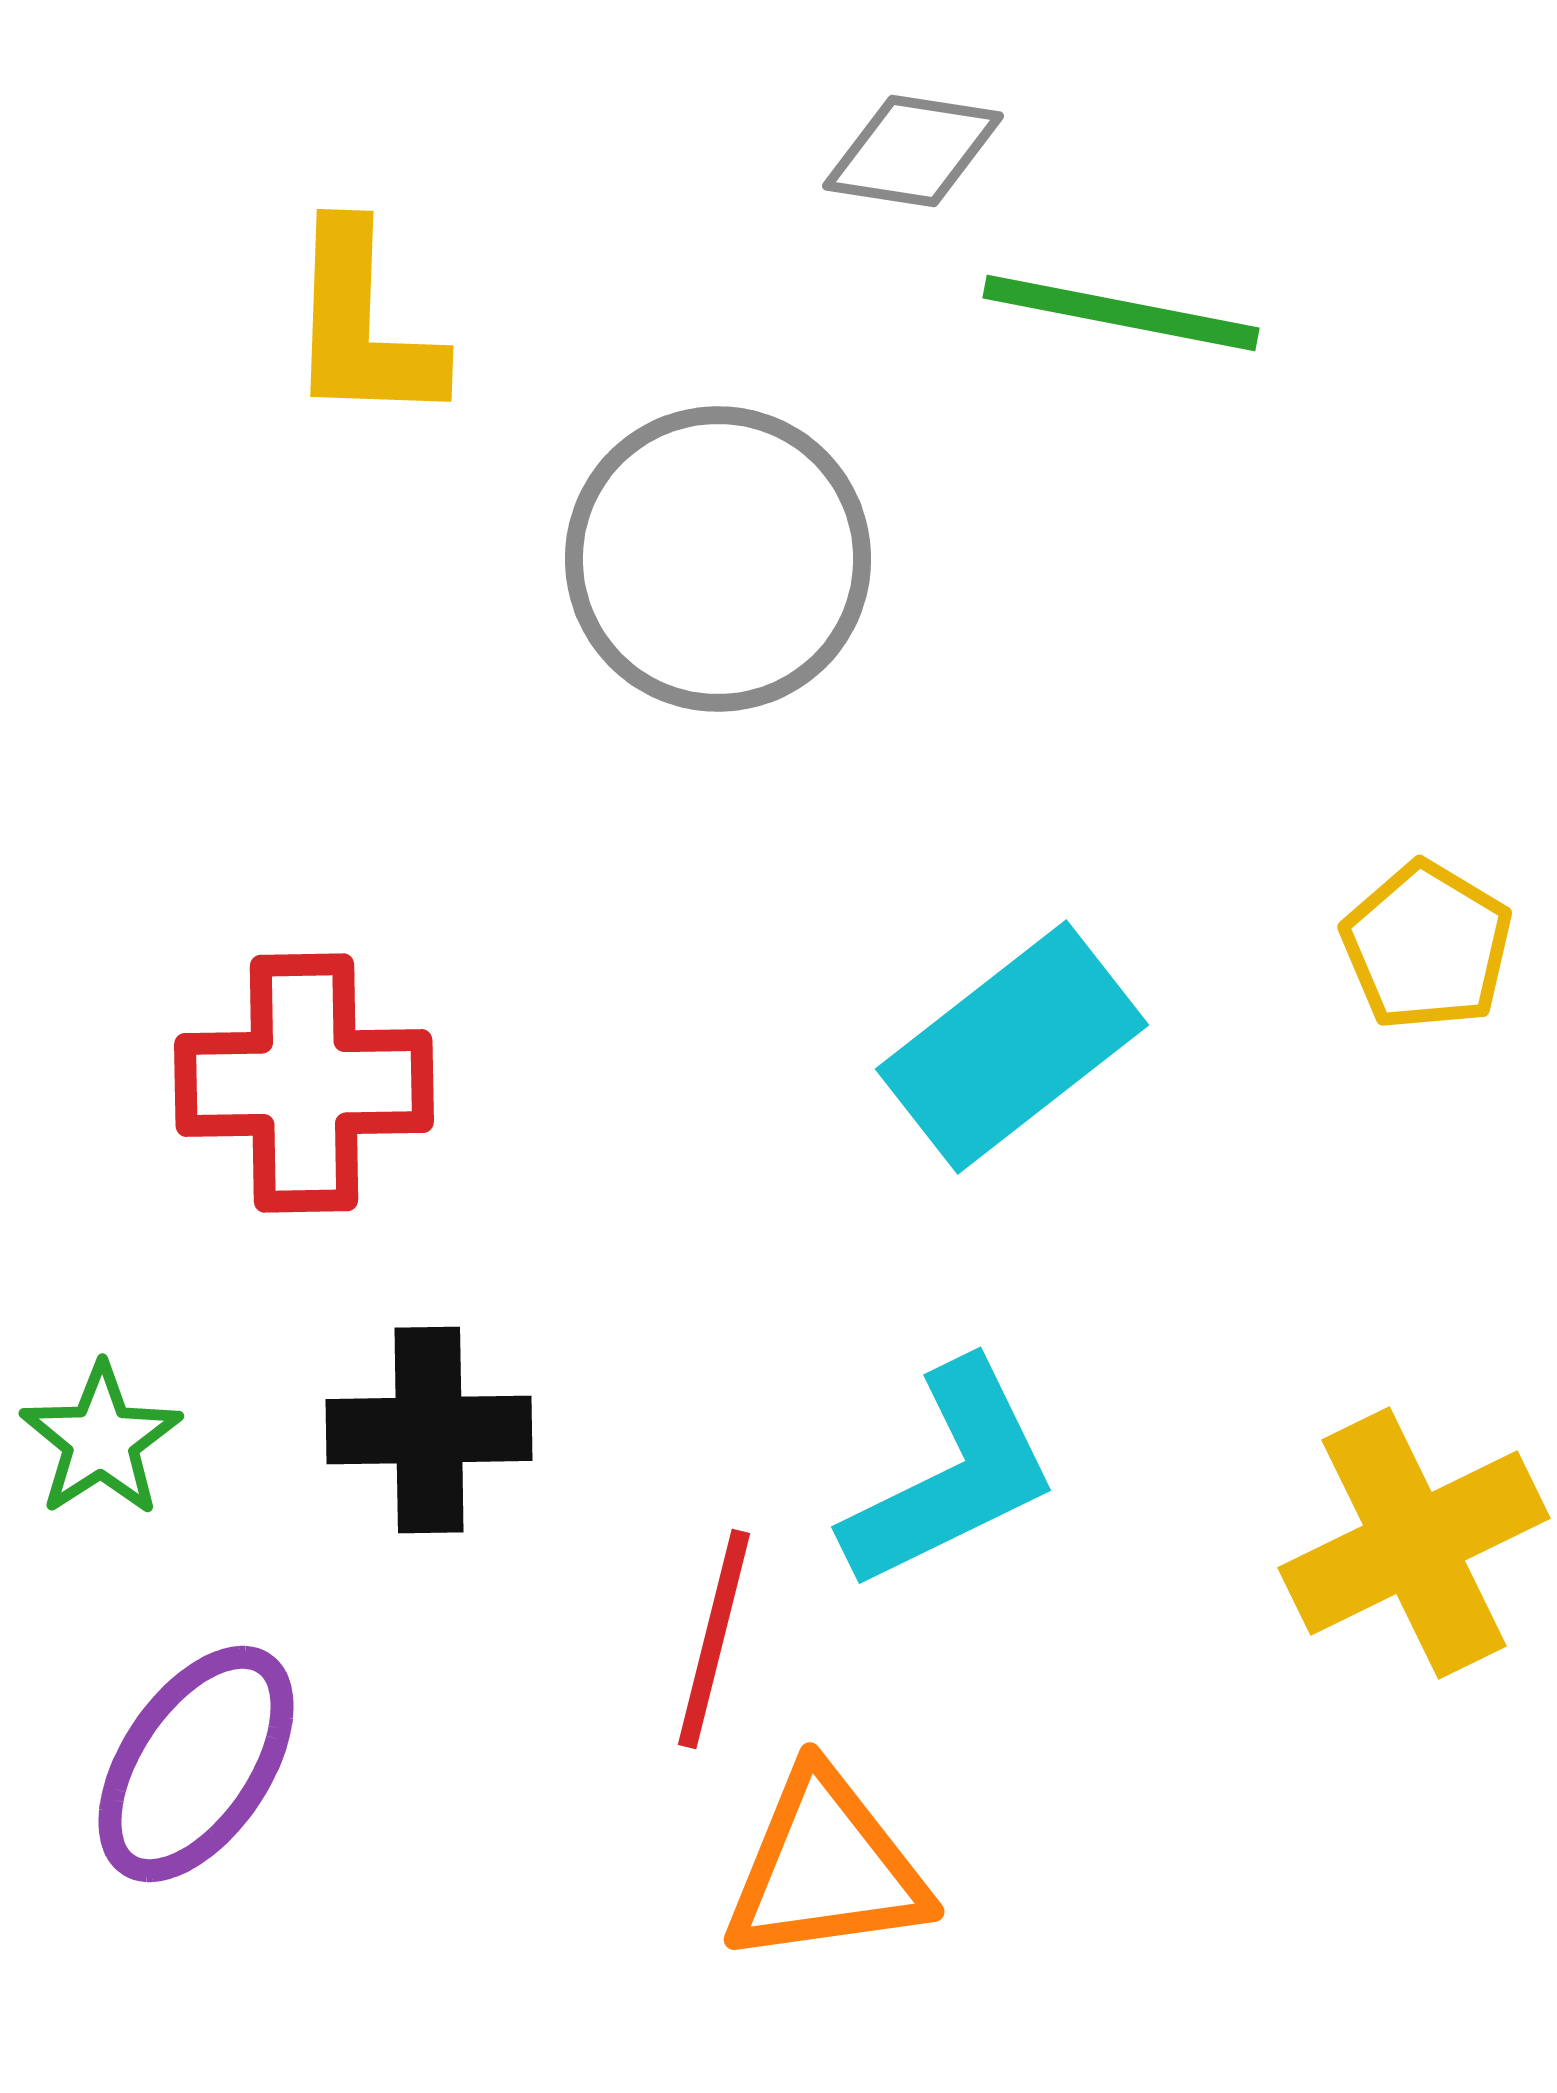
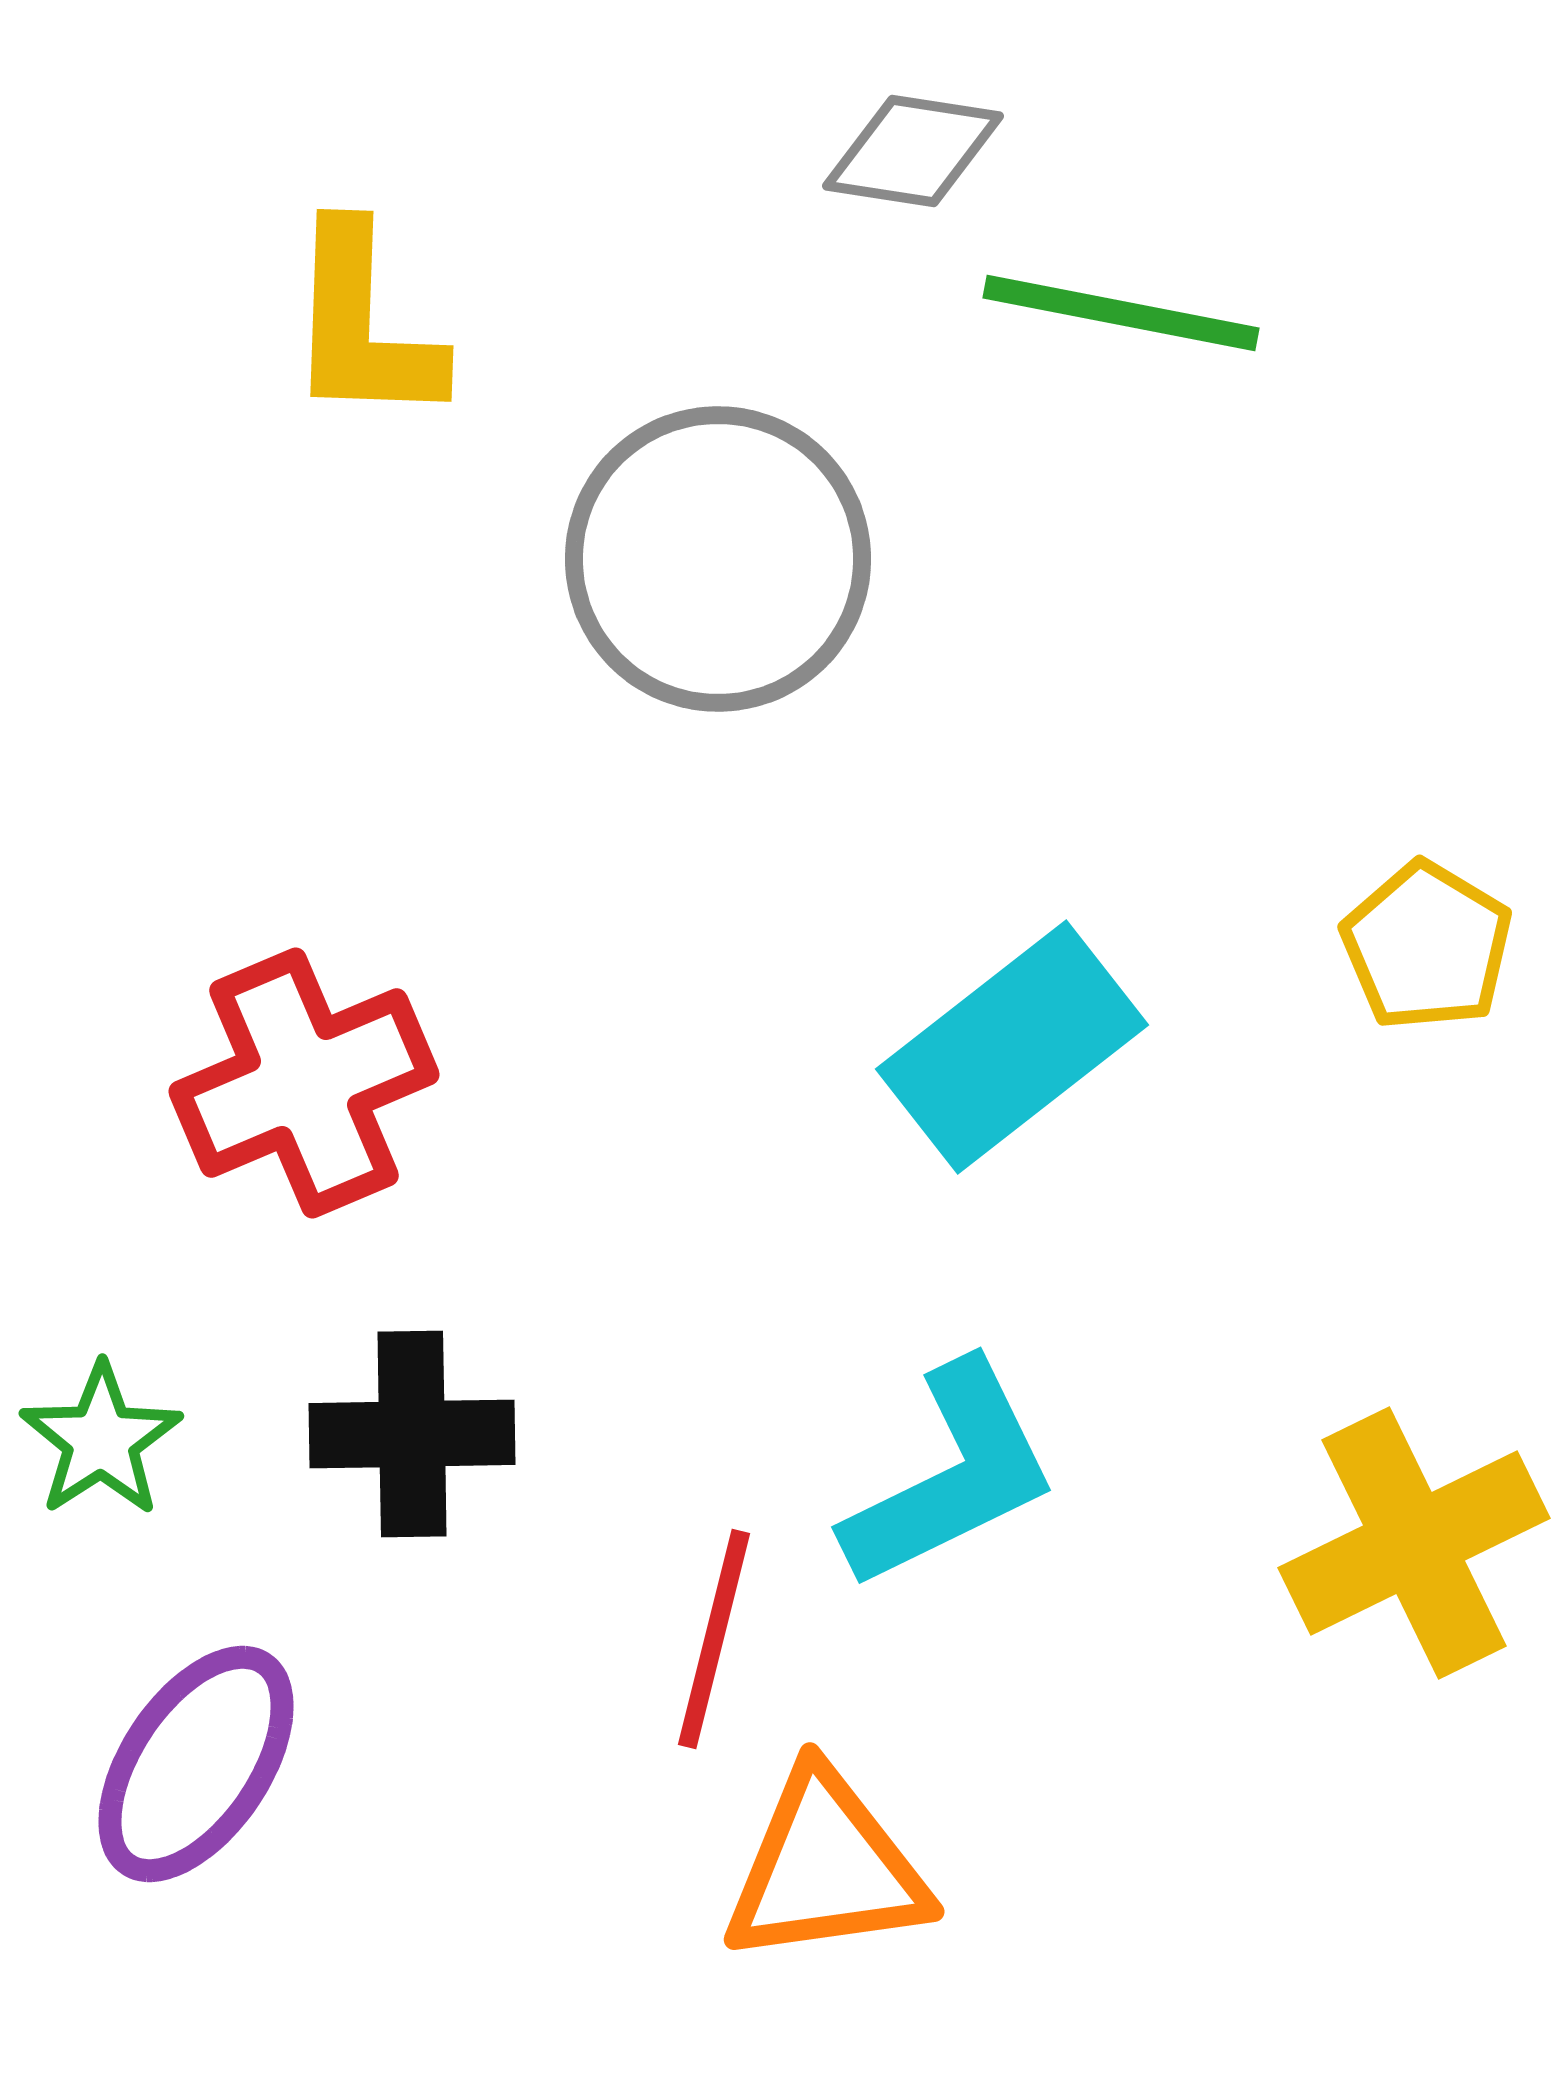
red cross: rotated 22 degrees counterclockwise
black cross: moved 17 px left, 4 px down
